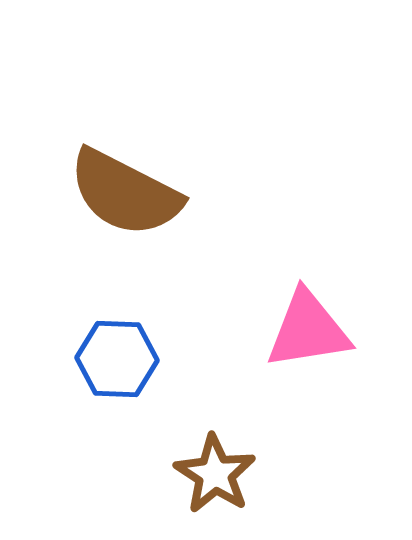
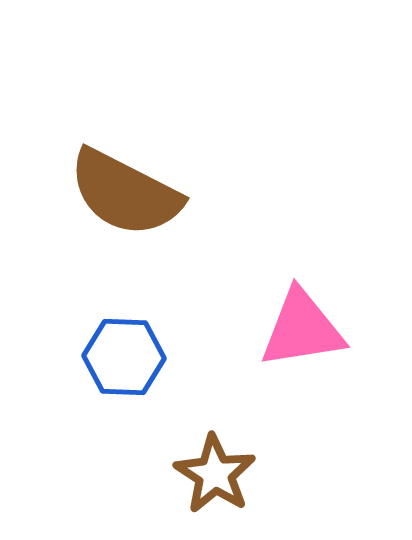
pink triangle: moved 6 px left, 1 px up
blue hexagon: moved 7 px right, 2 px up
